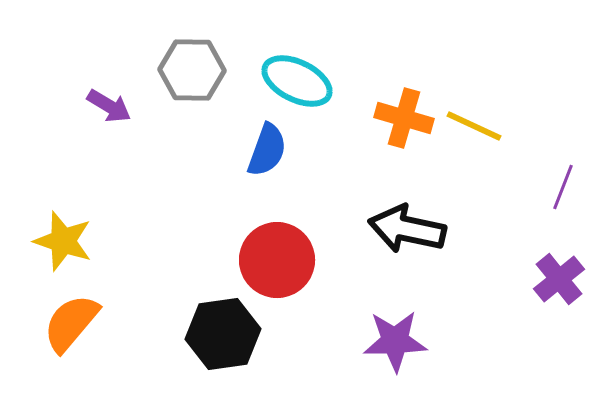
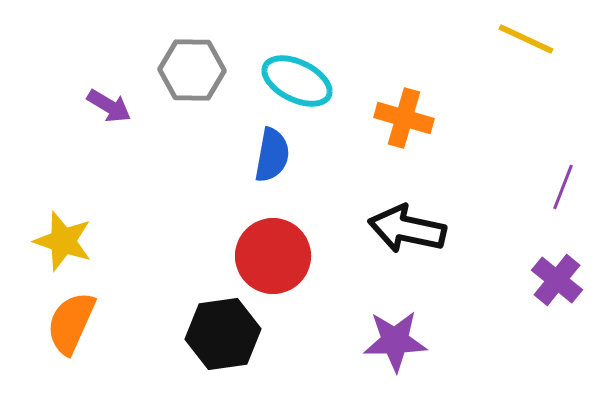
yellow line: moved 52 px right, 87 px up
blue semicircle: moved 5 px right, 5 px down; rotated 10 degrees counterclockwise
red circle: moved 4 px left, 4 px up
purple cross: moved 2 px left, 1 px down; rotated 12 degrees counterclockwise
orange semicircle: rotated 16 degrees counterclockwise
